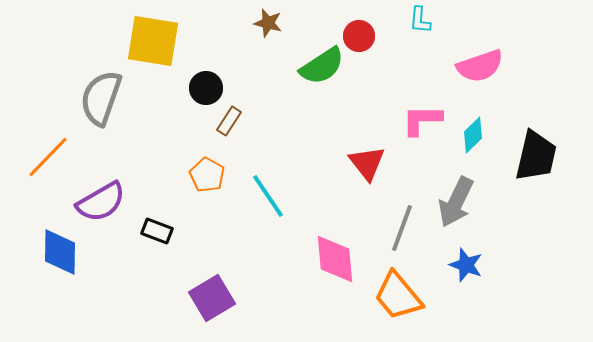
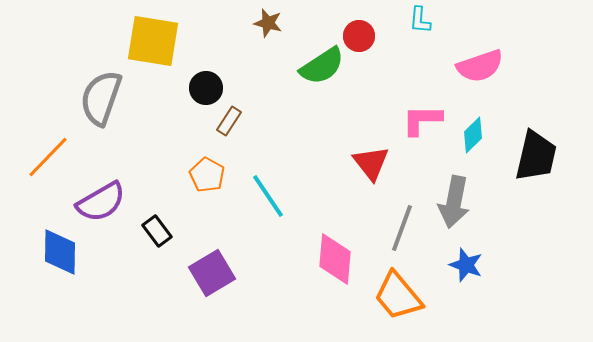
red triangle: moved 4 px right
gray arrow: moved 2 px left; rotated 15 degrees counterclockwise
black rectangle: rotated 32 degrees clockwise
pink diamond: rotated 10 degrees clockwise
purple square: moved 25 px up
